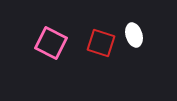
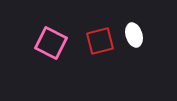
red square: moved 1 px left, 2 px up; rotated 32 degrees counterclockwise
